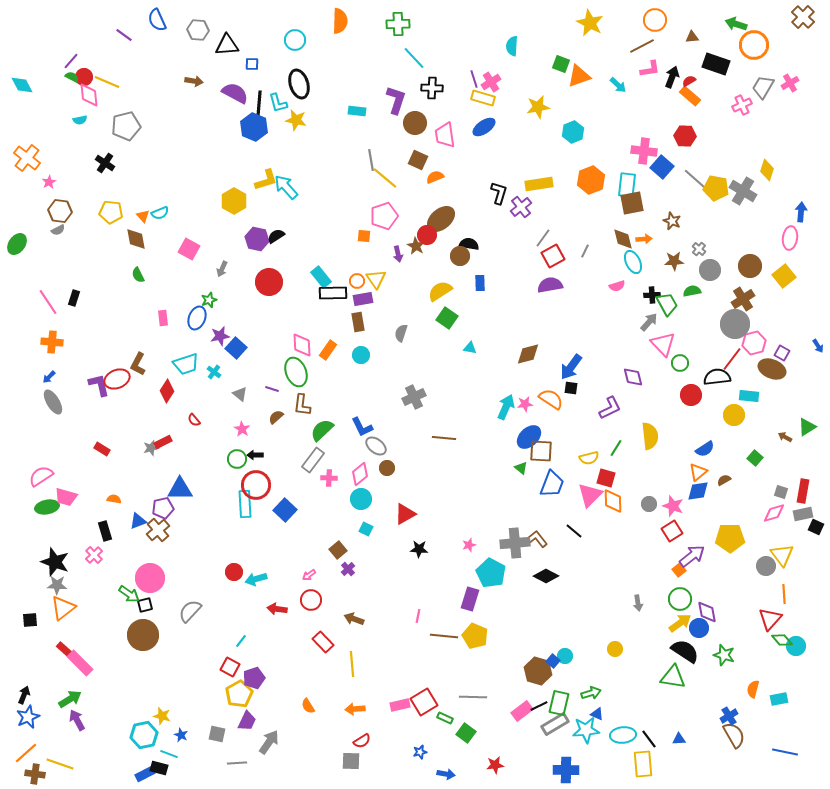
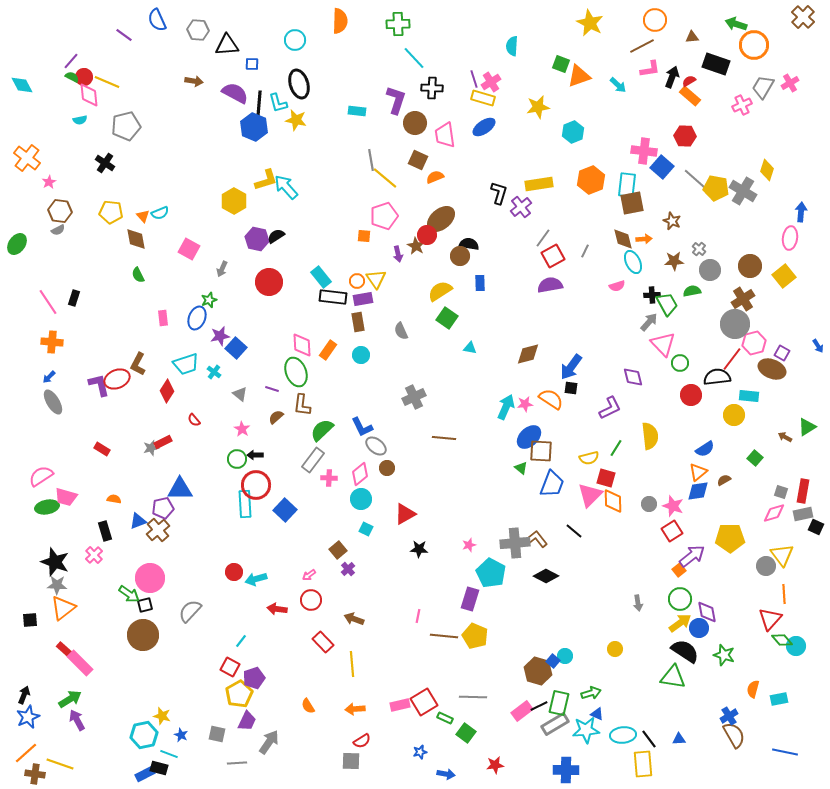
black rectangle at (333, 293): moved 4 px down; rotated 8 degrees clockwise
gray semicircle at (401, 333): moved 2 px up; rotated 42 degrees counterclockwise
